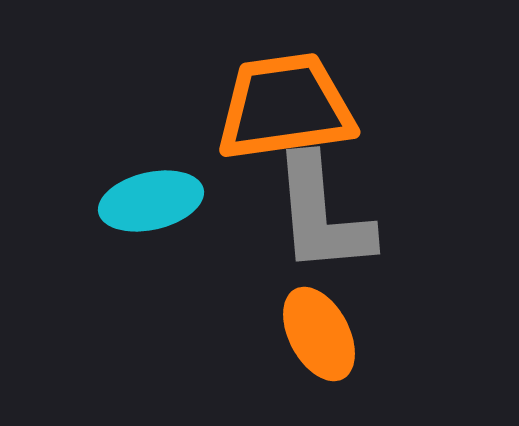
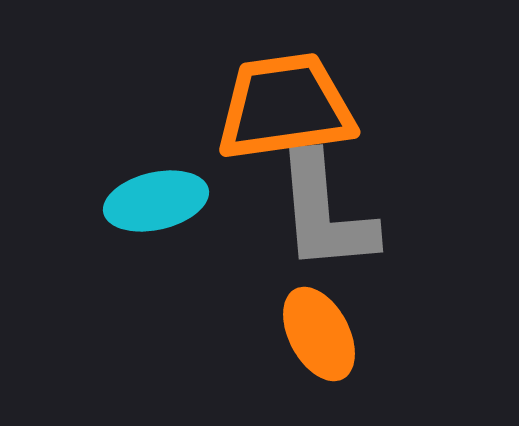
cyan ellipse: moved 5 px right
gray L-shape: moved 3 px right, 2 px up
